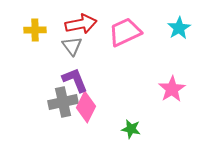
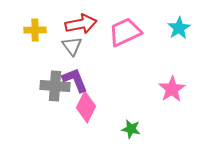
gray cross: moved 8 px left, 16 px up; rotated 16 degrees clockwise
